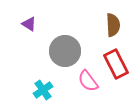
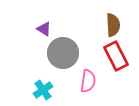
purple triangle: moved 15 px right, 5 px down
gray circle: moved 2 px left, 2 px down
red rectangle: moved 8 px up
pink semicircle: rotated 135 degrees counterclockwise
